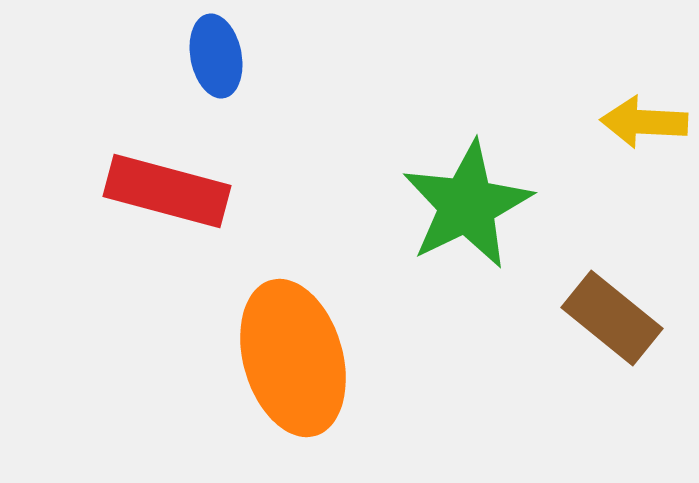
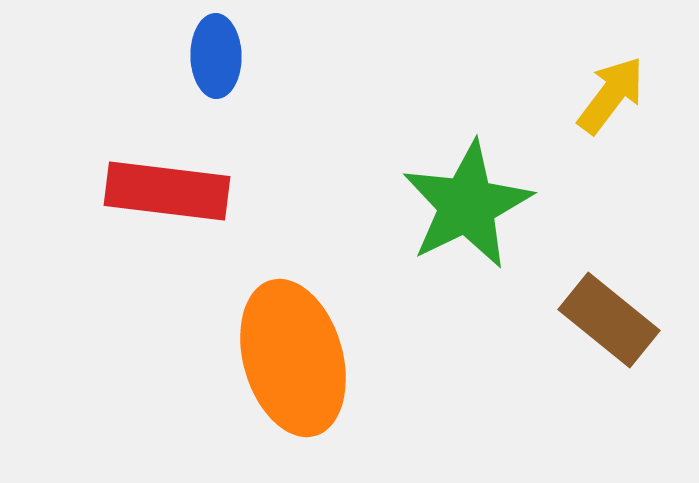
blue ellipse: rotated 10 degrees clockwise
yellow arrow: moved 33 px left, 27 px up; rotated 124 degrees clockwise
red rectangle: rotated 8 degrees counterclockwise
brown rectangle: moved 3 px left, 2 px down
